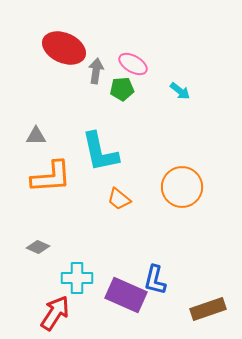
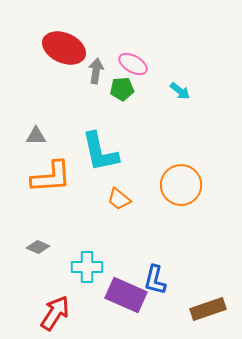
orange circle: moved 1 px left, 2 px up
cyan cross: moved 10 px right, 11 px up
